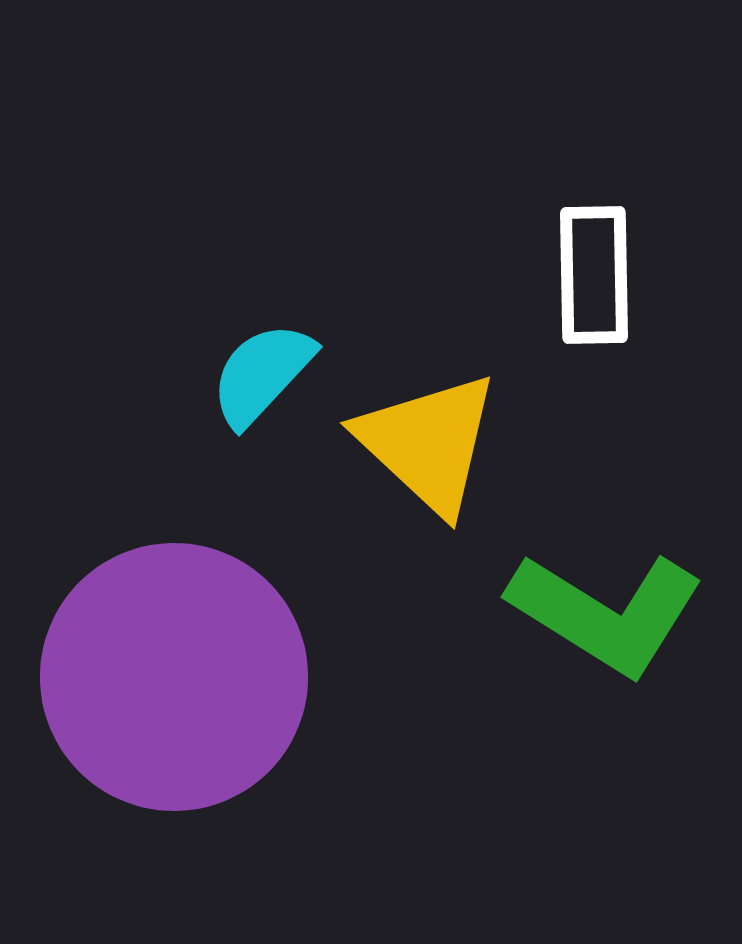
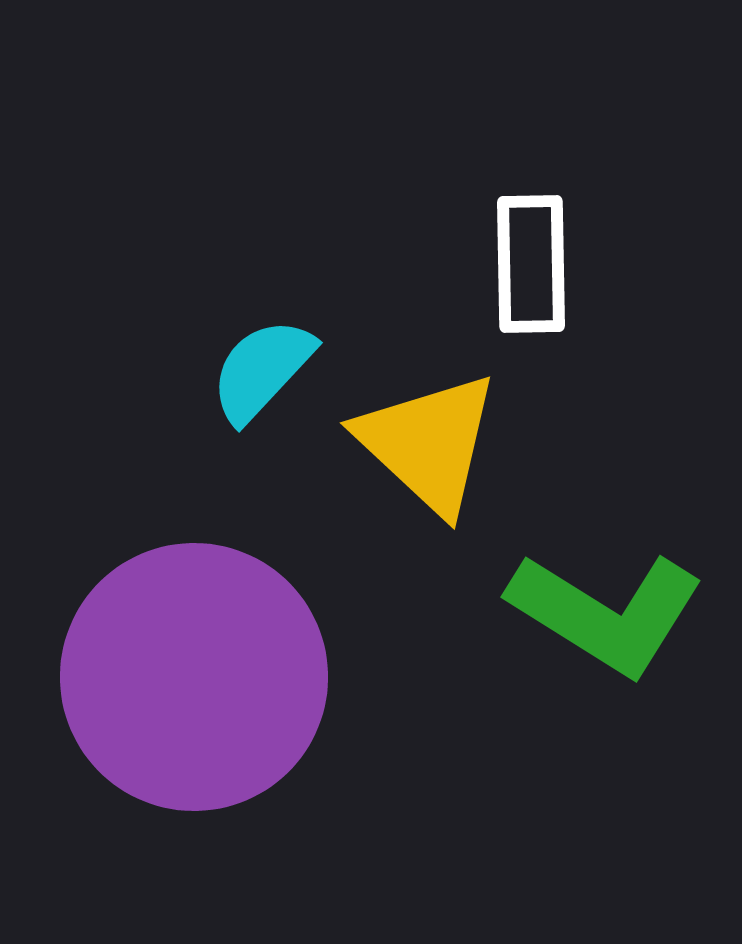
white rectangle: moved 63 px left, 11 px up
cyan semicircle: moved 4 px up
purple circle: moved 20 px right
